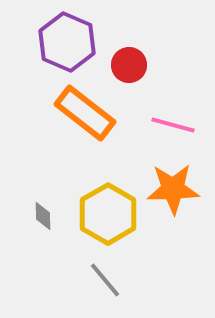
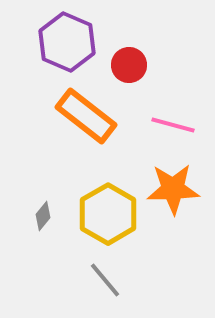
orange rectangle: moved 1 px right, 3 px down
gray diamond: rotated 40 degrees clockwise
